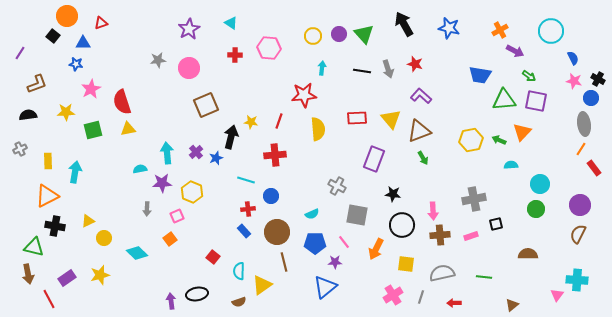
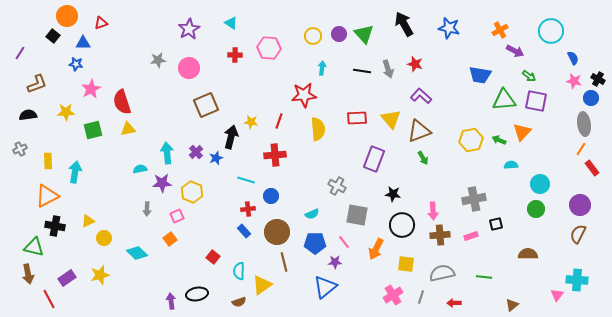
red rectangle at (594, 168): moved 2 px left
